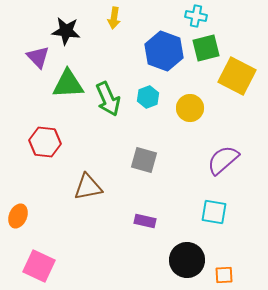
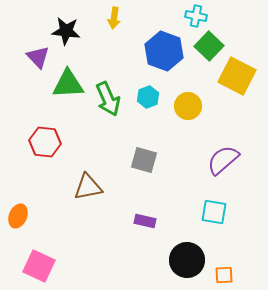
green square: moved 3 px right, 2 px up; rotated 32 degrees counterclockwise
yellow circle: moved 2 px left, 2 px up
